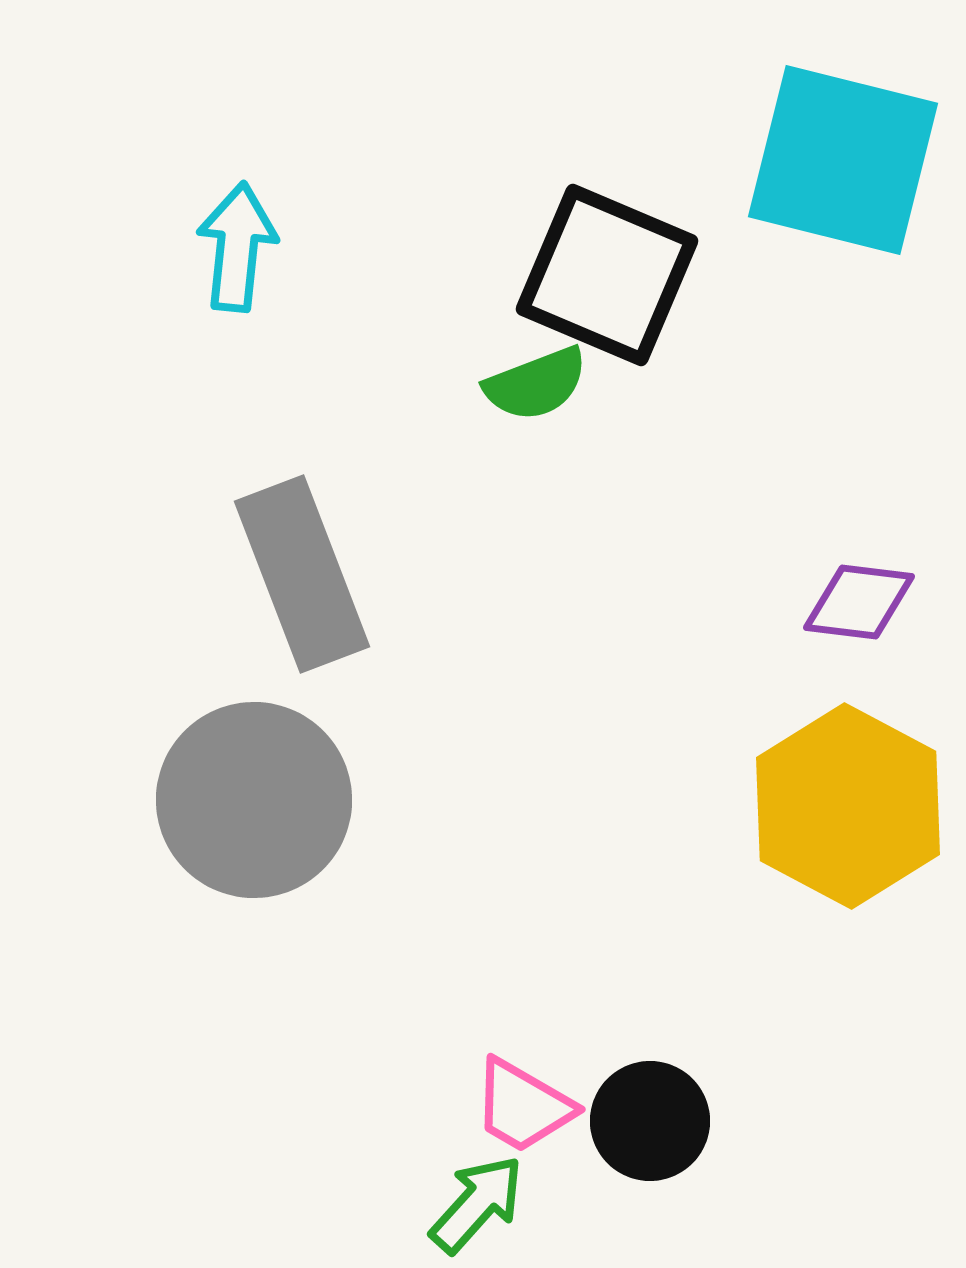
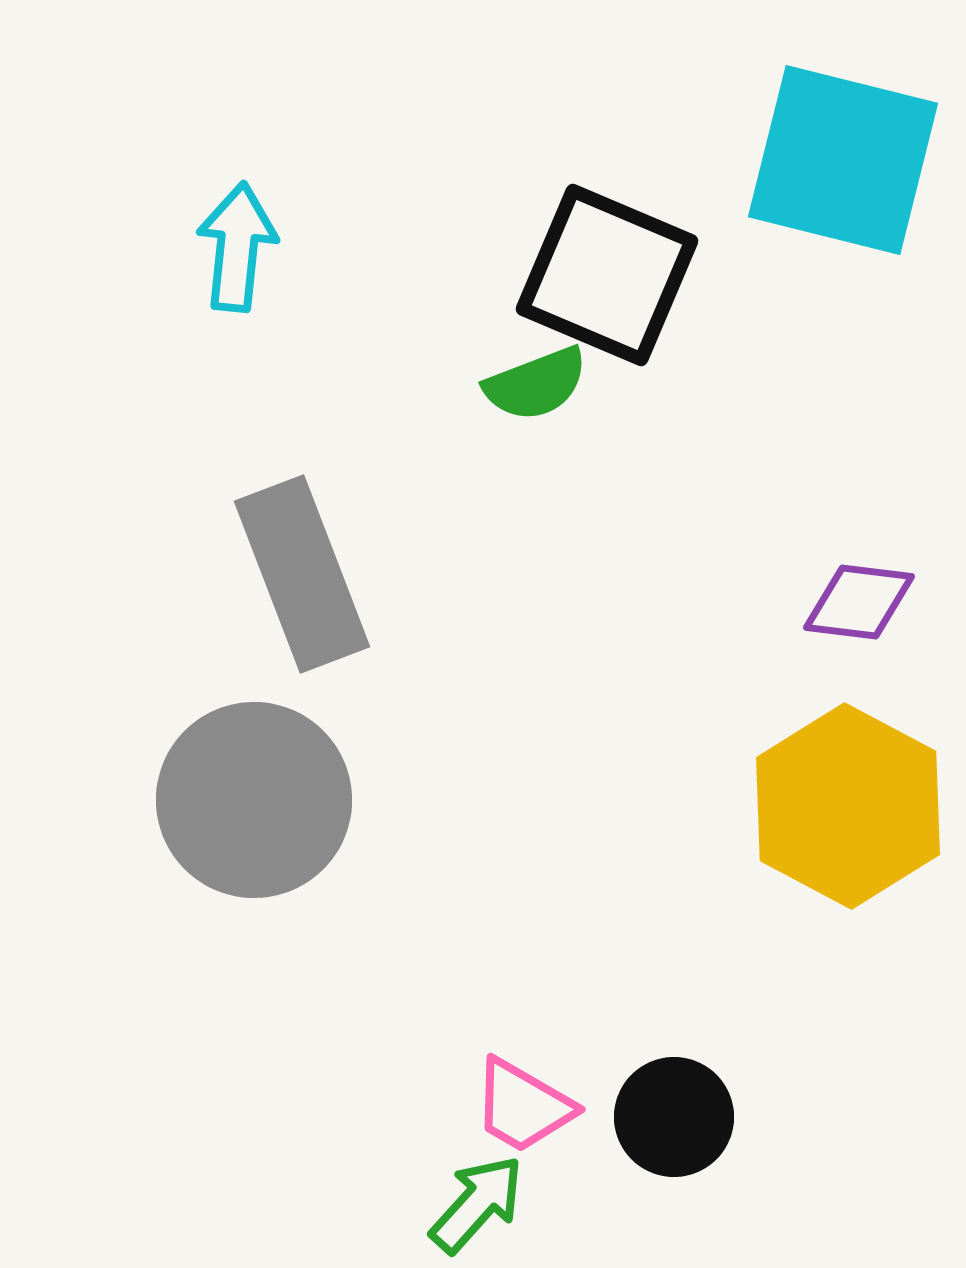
black circle: moved 24 px right, 4 px up
